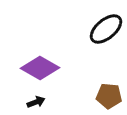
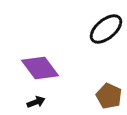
purple diamond: rotated 24 degrees clockwise
brown pentagon: rotated 20 degrees clockwise
